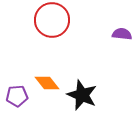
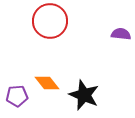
red circle: moved 2 px left, 1 px down
purple semicircle: moved 1 px left
black star: moved 2 px right
